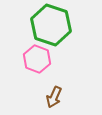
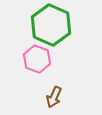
green hexagon: rotated 6 degrees clockwise
